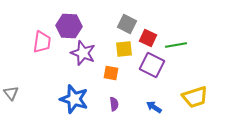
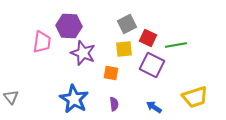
gray square: rotated 36 degrees clockwise
gray triangle: moved 4 px down
blue star: rotated 12 degrees clockwise
